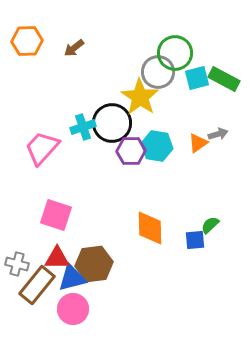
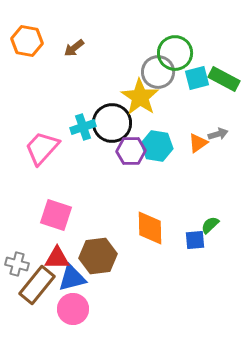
orange hexagon: rotated 12 degrees clockwise
brown hexagon: moved 4 px right, 8 px up
